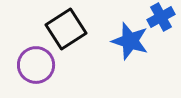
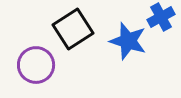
black square: moved 7 px right
blue star: moved 2 px left
